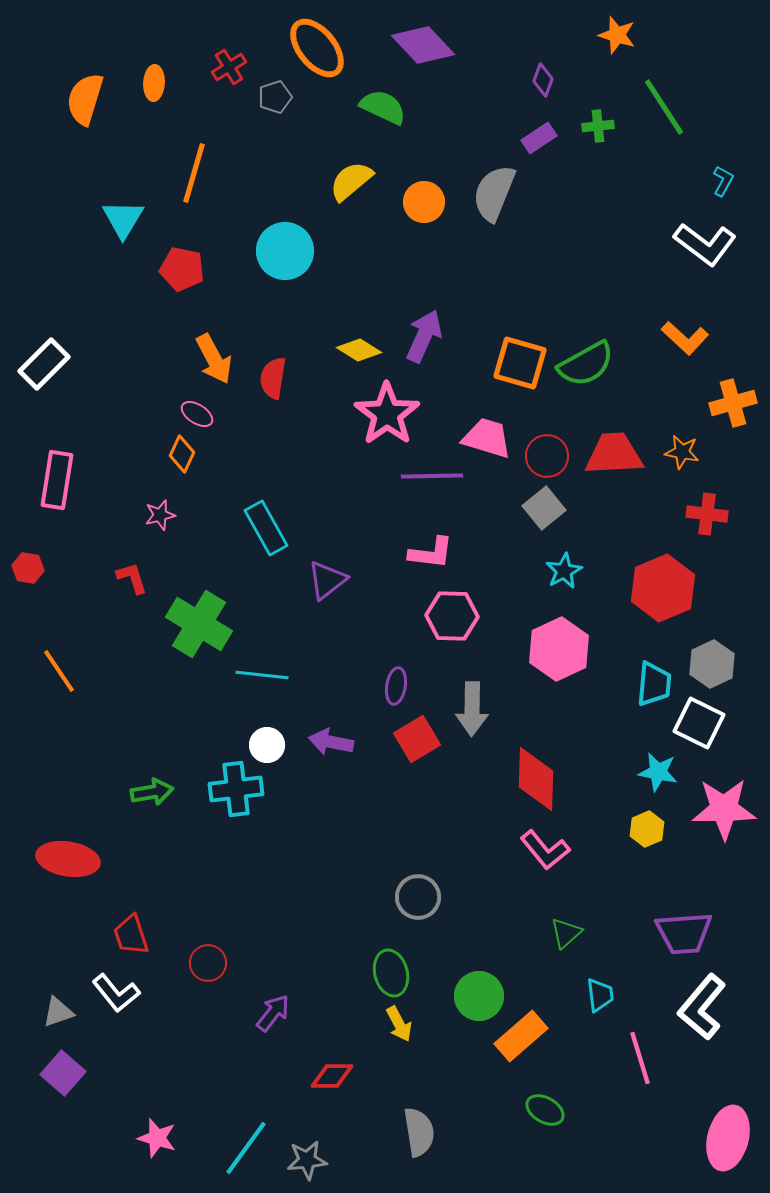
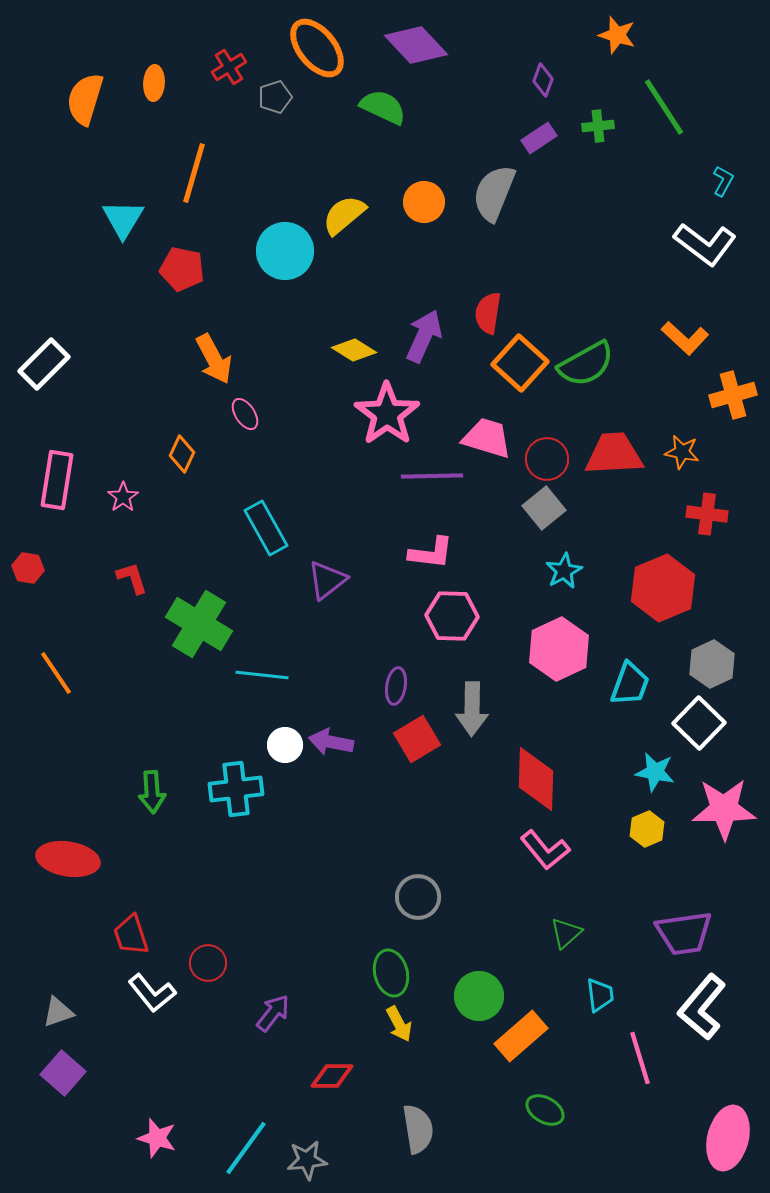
purple diamond at (423, 45): moved 7 px left
yellow semicircle at (351, 181): moved 7 px left, 34 px down
yellow diamond at (359, 350): moved 5 px left
orange square at (520, 363): rotated 26 degrees clockwise
red semicircle at (273, 378): moved 215 px right, 65 px up
orange cross at (733, 403): moved 8 px up
pink ellipse at (197, 414): moved 48 px right; rotated 24 degrees clockwise
red circle at (547, 456): moved 3 px down
pink star at (160, 515): moved 37 px left, 18 px up; rotated 20 degrees counterclockwise
orange line at (59, 671): moved 3 px left, 2 px down
cyan trapezoid at (654, 684): moved 24 px left; rotated 15 degrees clockwise
white square at (699, 723): rotated 18 degrees clockwise
white circle at (267, 745): moved 18 px right
cyan star at (658, 772): moved 3 px left
green arrow at (152, 792): rotated 96 degrees clockwise
purple trapezoid at (684, 933): rotated 4 degrees counterclockwise
white L-shape at (116, 993): moved 36 px right
gray semicircle at (419, 1132): moved 1 px left, 3 px up
